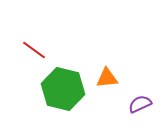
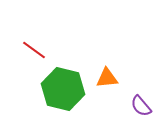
purple semicircle: moved 1 px right, 2 px down; rotated 105 degrees counterclockwise
